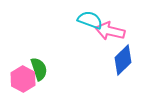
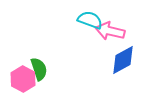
blue diamond: rotated 16 degrees clockwise
